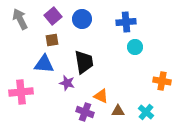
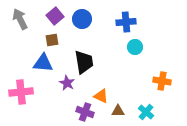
purple square: moved 2 px right
blue triangle: moved 1 px left, 1 px up
purple star: rotated 14 degrees clockwise
